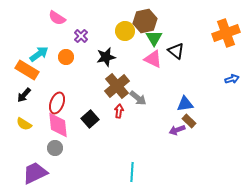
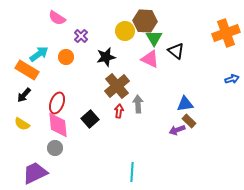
brown hexagon: rotated 15 degrees clockwise
pink triangle: moved 3 px left
gray arrow: moved 6 px down; rotated 132 degrees counterclockwise
yellow semicircle: moved 2 px left
